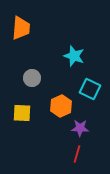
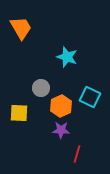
orange trapezoid: rotated 35 degrees counterclockwise
cyan star: moved 7 px left, 1 px down
gray circle: moved 9 px right, 10 px down
cyan square: moved 8 px down
yellow square: moved 3 px left
purple star: moved 19 px left, 2 px down
